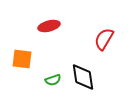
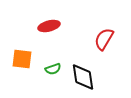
green semicircle: moved 11 px up
